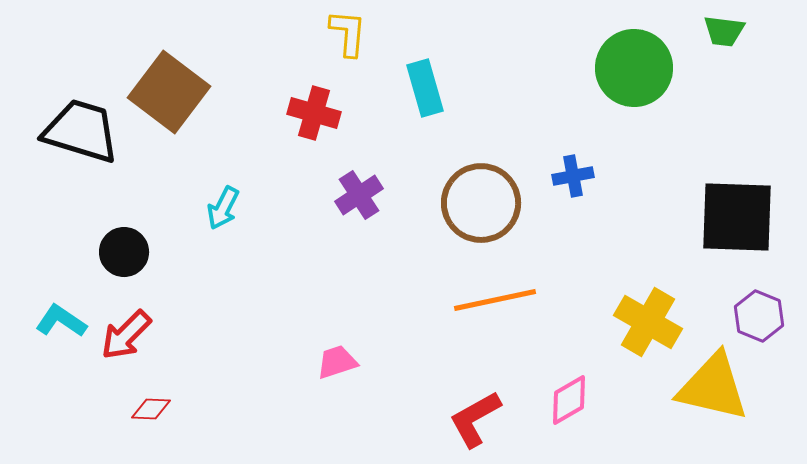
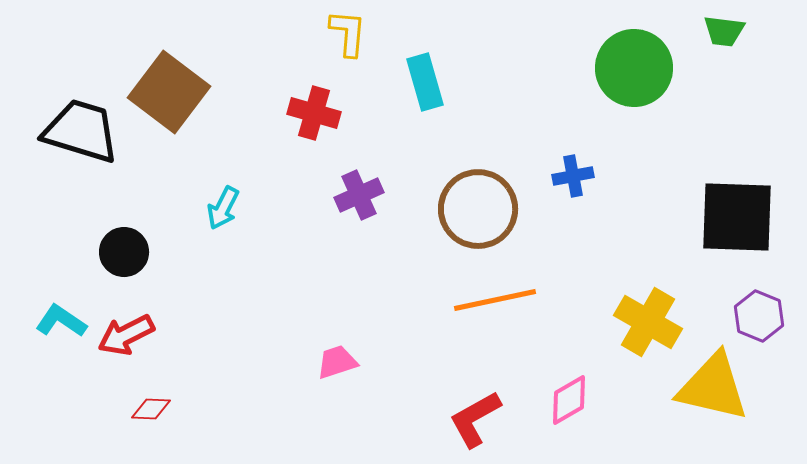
cyan rectangle: moved 6 px up
purple cross: rotated 9 degrees clockwise
brown circle: moved 3 px left, 6 px down
red arrow: rotated 18 degrees clockwise
